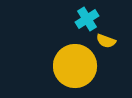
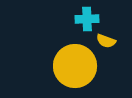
cyan cross: rotated 30 degrees clockwise
